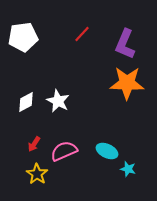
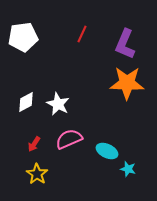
red line: rotated 18 degrees counterclockwise
white star: moved 3 px down
pink semicircle: moved 5 px right, 12 px up
